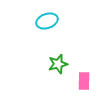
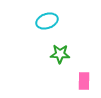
green star: moved 2 px right, 10 px up; rotated 18 degrees clockwise
